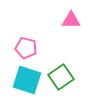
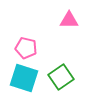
pink triangle: moved 2 px left
cyan square: moved 3 px left, 2 px up
